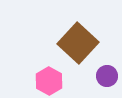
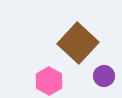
purple circle: moved 3 px left
